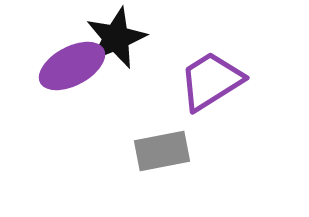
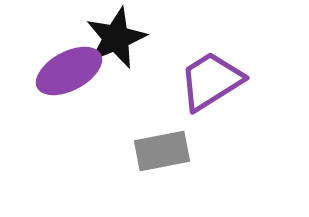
purple ellipse: moved 3 px left, 5 px down
